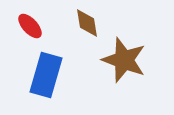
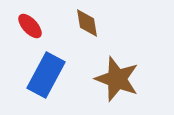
brown star: moved 7 px left, 19 px down
blue rectangle: rotated 12 degrees clockwise
